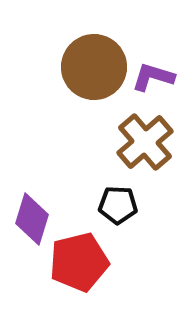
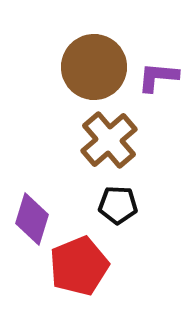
purple L-shape: moved 5 px right; rotated 12 degrees counterclockwise
brown cross: moved 36 px left, 2 px up
red pentagon: moved 4 px down; rotated 8 degrees counterclockwise
